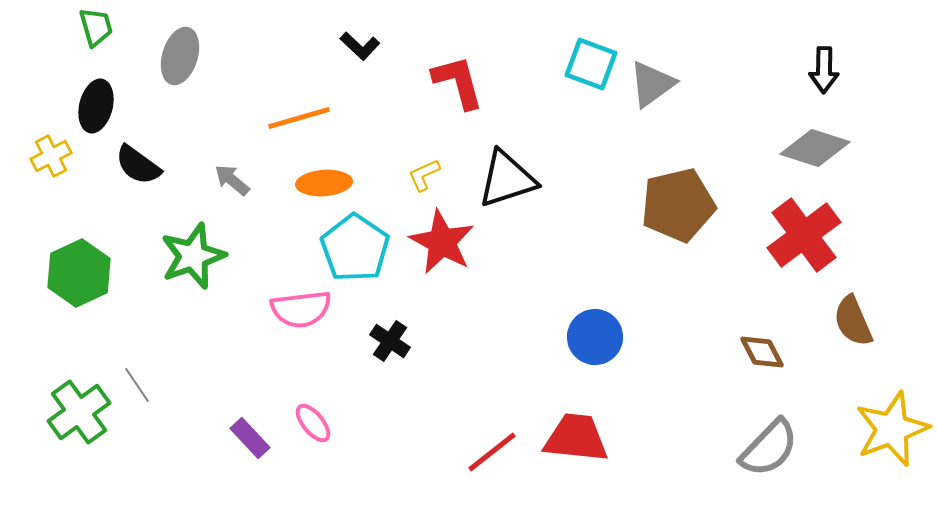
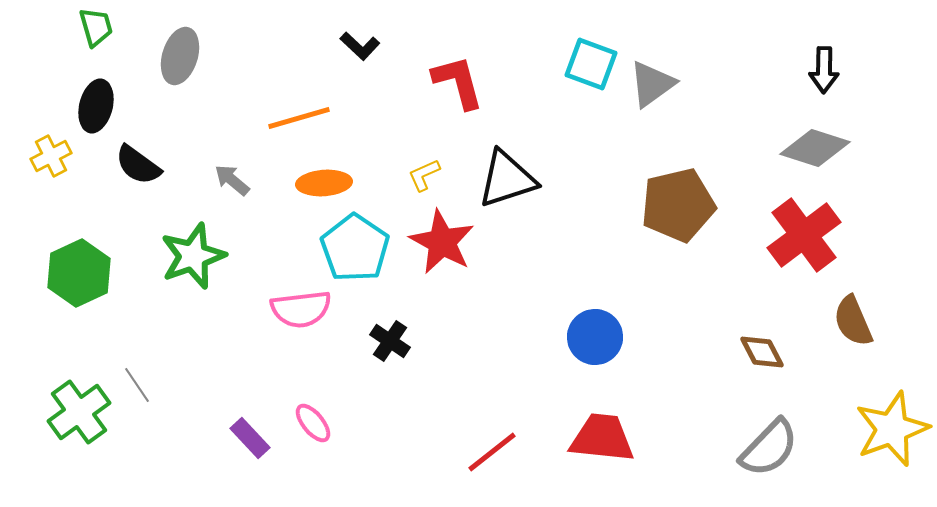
red trapezoid: moved 26 px right
